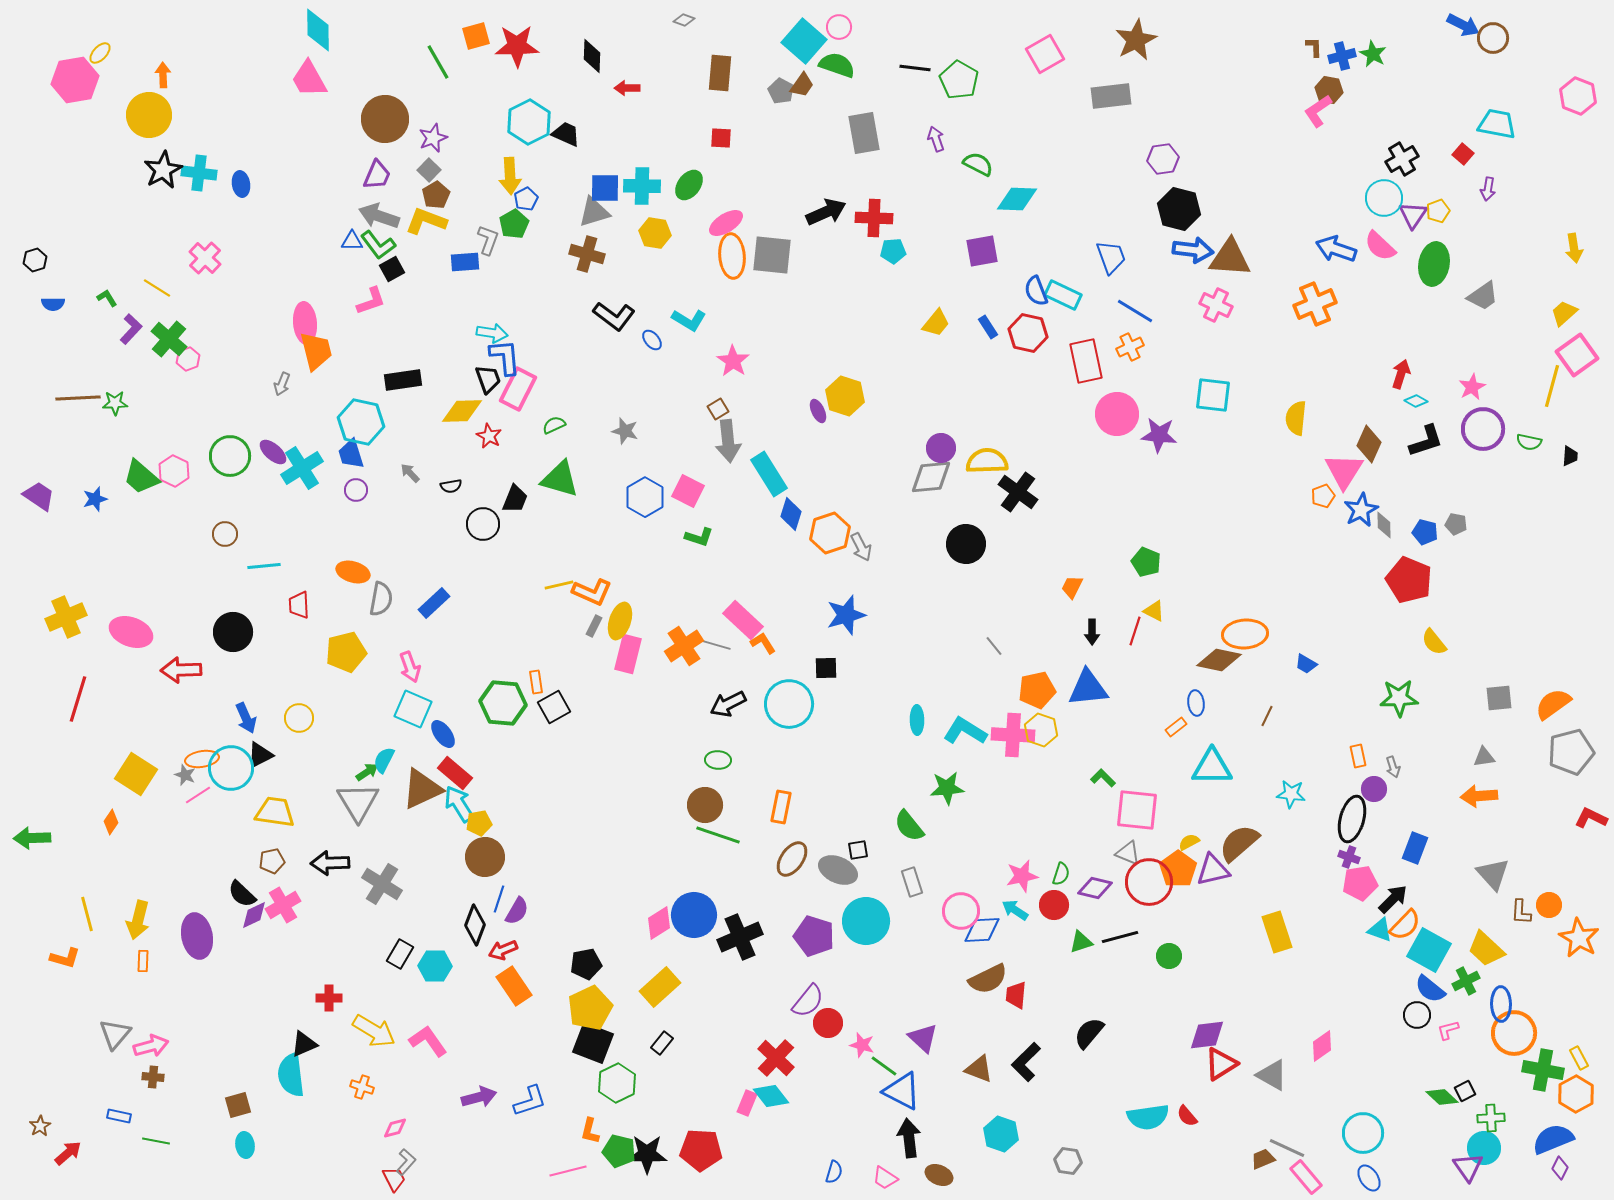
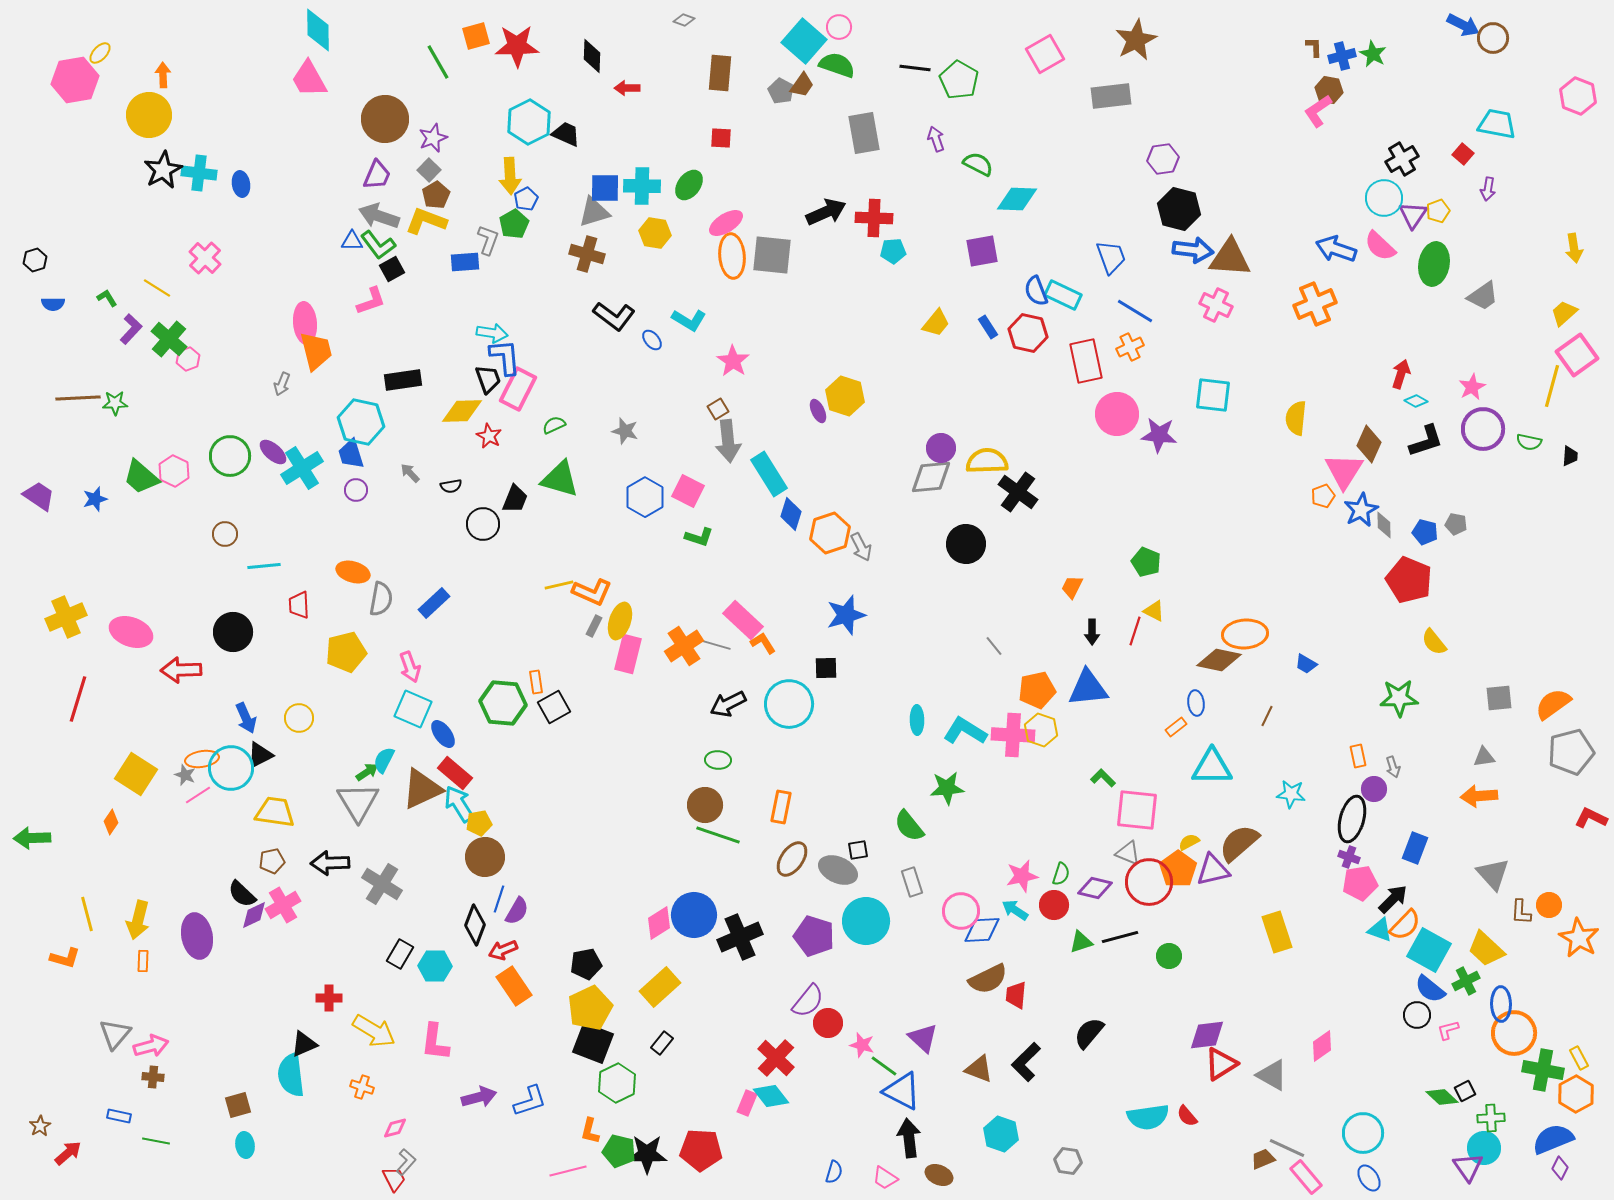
pink L-shape at (428, 1041): moved 7 px right, 1 px down; rotated 138 degrees counterclockwise
